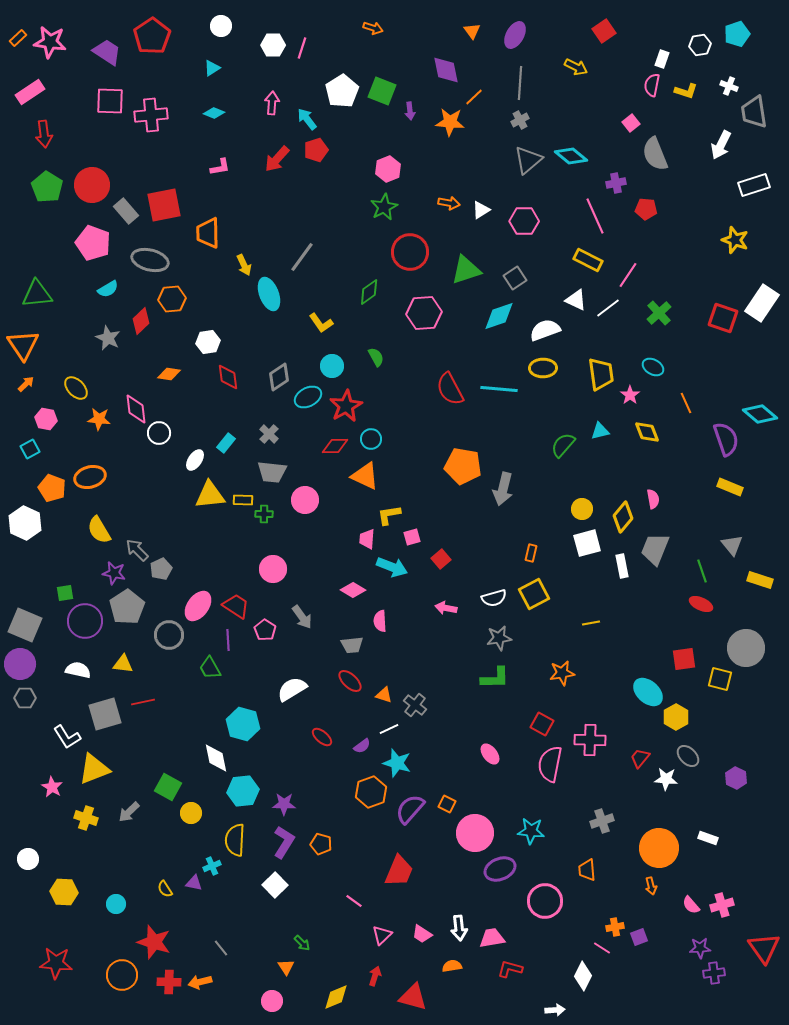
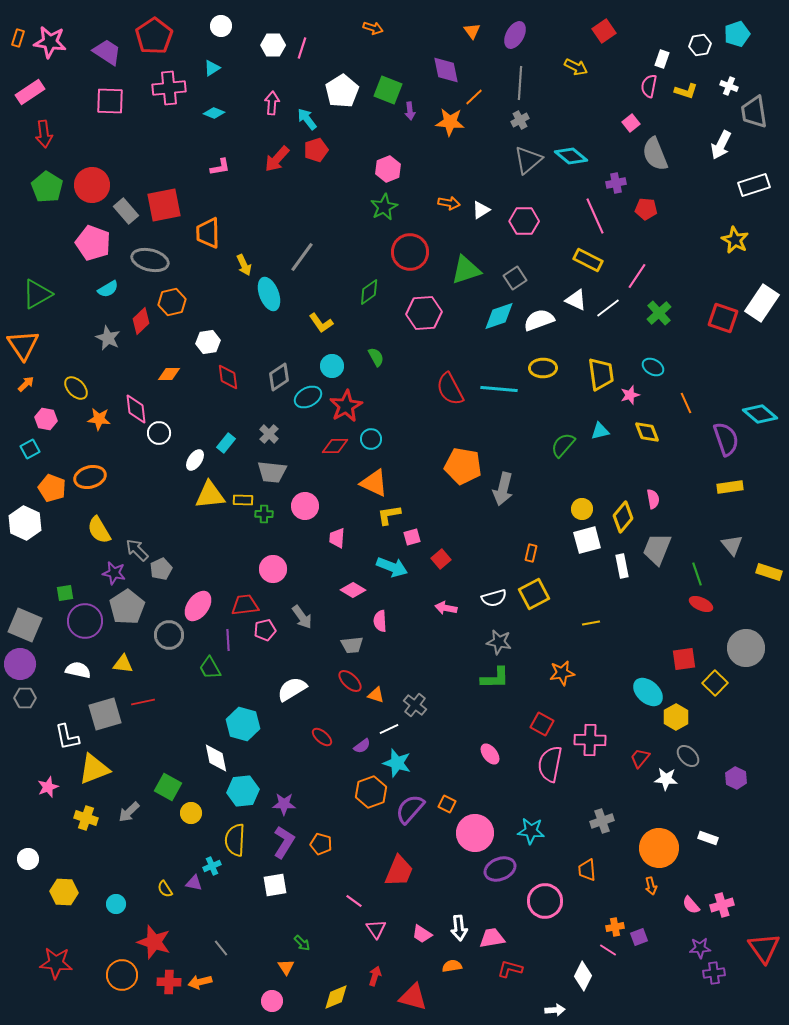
red pentagon at (152, 36): moved 2 px right
orange rectangle at (18, 38): rotated 30 degrees counterclockwise
pink semicircle at (652, 85): moved 3 px left, 1 px down
green square at (382, 91): moved 6 px right, 1 px up
pink cross at (151, 115): moved 18 px right, 27 px up
yellow star at (735, 240): rotated 8 degrees clockwise
pink line at (628, 275): moved 9 px right, 1 px down
green triangle at (37, 294): rotated 24 degrees counterclockwise
orange hexagon at (172, 299): moved 3 px down; rotated 8 degrees counterclockwise
white semicircle at (545, 330): moved 6 px left, 10 px up
orange diamond at (169, 374): rotated 10 degrees counterclockwise
pink star at (630, 395): rotated 18 degrees clockwise
orange triangle at (365, 476): moved 9 px right, 7 px down
yellow rectangle at (730, 487): rotated 30 degrees counterclockwise
pink circle at (305, 500): moved 6 px down
pink trapezoid at (367, 539): moved 30 px left, 1 px up
white square at (587, 543): moved 3 px up
gray trapezoid at (655, 549): moved 2 px right
green line at (702, 571): moved 5 px left, 3 px down
yellow rectangle at (760, 580): moved 9 px right, 8 px up
red trapezoid at (236, 606): moved 9 px right, 1 px up; rotated 40 degrees counterclockwise
pink pentagon at (265, 630): rotated 25 degrees clockwise
gray star at (499, 638): moved 4 px down; rotated 20 degrees clockwise
yellow square at (720, 679): moved 5 px left, 4 px down; rotated 30 degrees clockwise
orange triangle at (384, 695): moved 8 px left
white L-shape at (67, 737): rotated 20 degrees clockwise
pink star at (52, 787): moved 4 px left; rotated 20 degrees clockwise
white square at (275, 885): rotated 35 degrees clockwise
pink triangle at (382, 935): moved 6 px left, 6 px up; rotated 20 degrees counterclockwise
pink line at (602, 948): moved 6 px right, 2 px down
